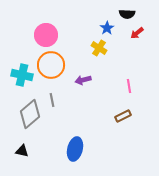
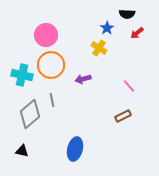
purple arrow: moved 1 px up
pink line: rotated 32 degrees counterclockwise
